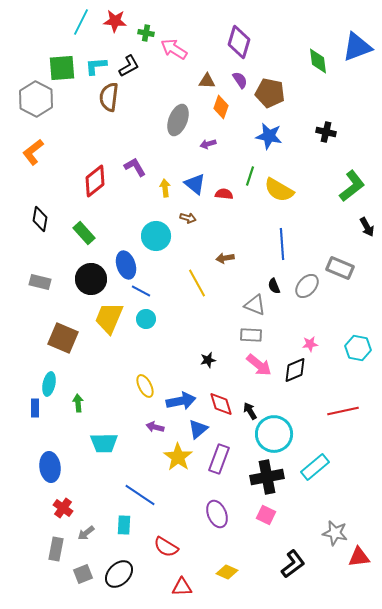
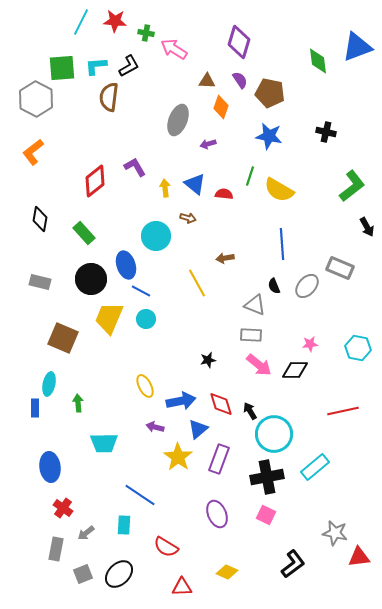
black diamond at (295, 370): rotated 24 degrees clockwise
